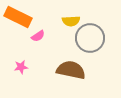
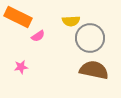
brown semicircle: moved 23 px right
